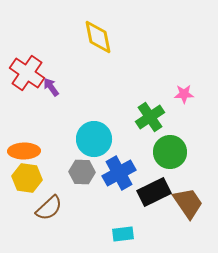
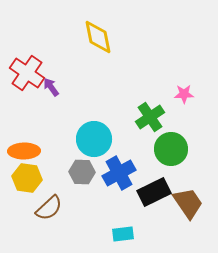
green circle: moved 1 px right, 3 px up
